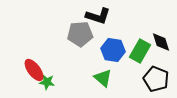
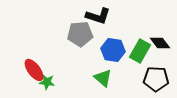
black diamond: moved 1 px left, 1 px down; rotated 20 degrees counterclockwise
black pentagon: rotated 20 degrees counterclockwise
